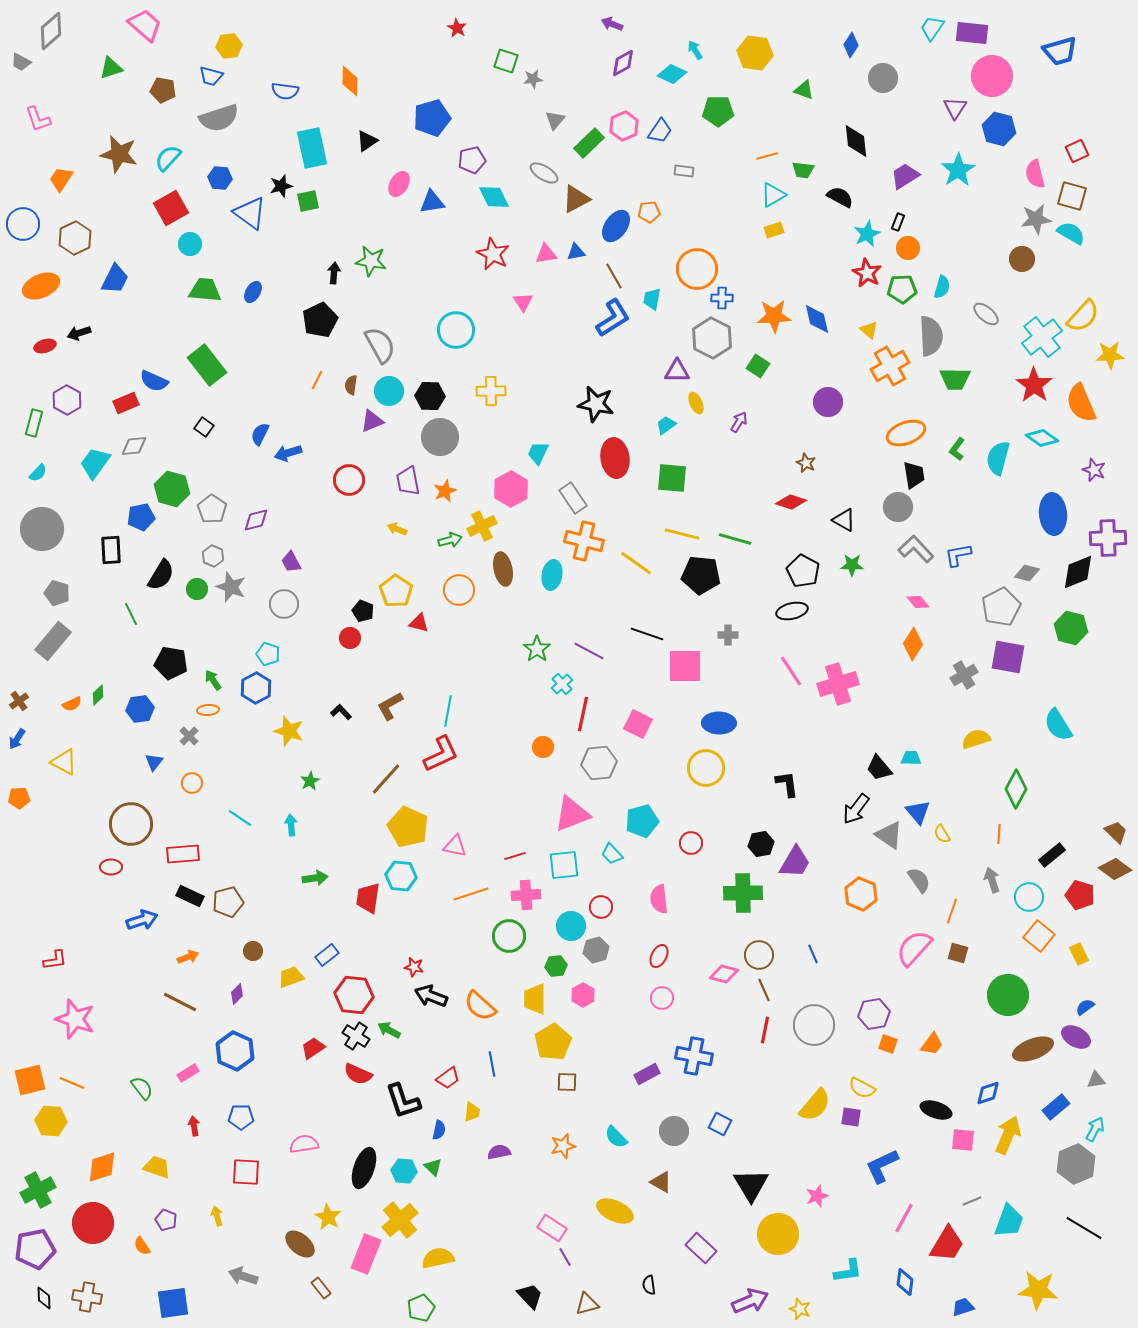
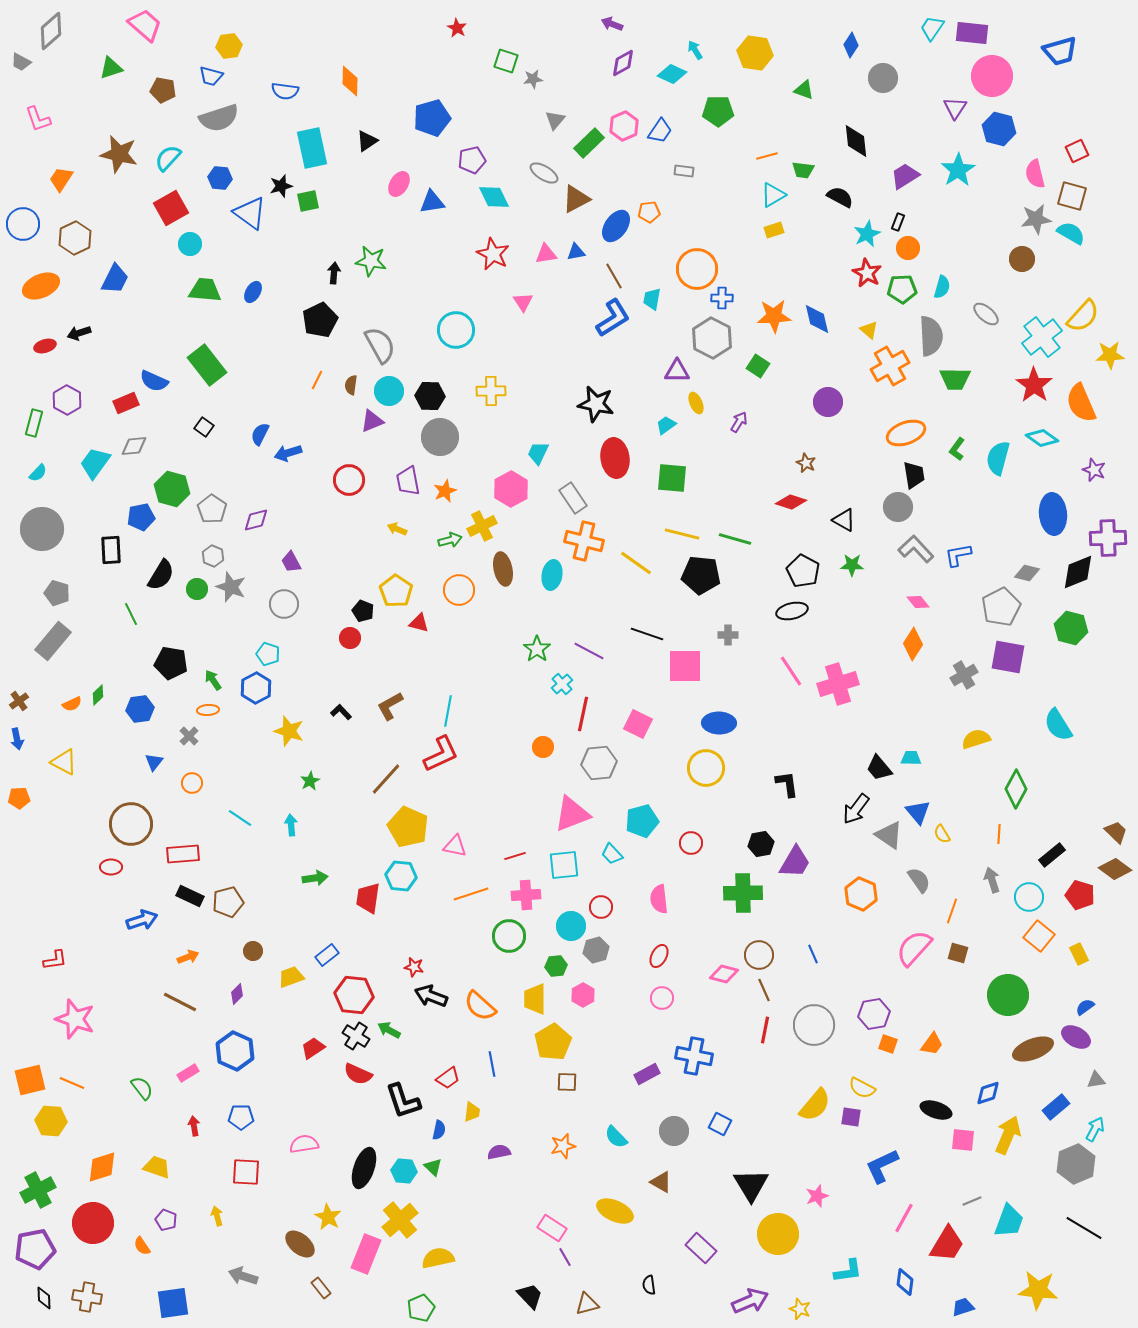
blue arrow at (17, 739): rotated 45 degrees counterclockwise
